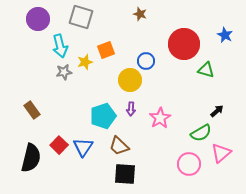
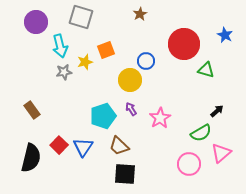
brown star: rotated 24 degrees clockwise
purple circle: moved 2 px left, 3 px down
purple arrow: rotated 144 degrees clockwise
